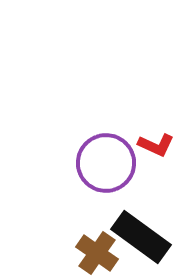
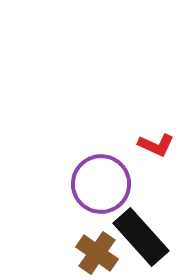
purple circle: moved 5 px left, 21 px down
black rectangle: rotated 12 degrees clockwise
